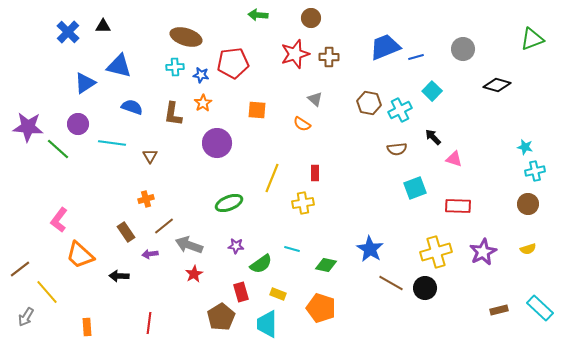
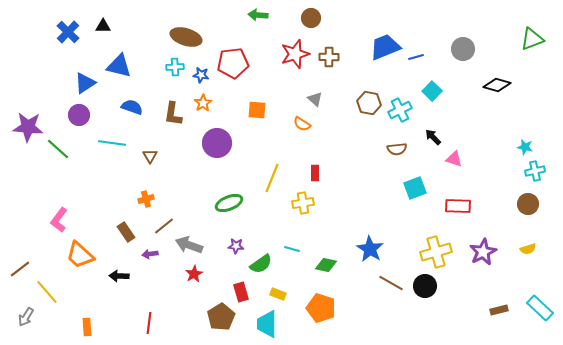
purple circle at (78, 124): moved 1 px right, 9 px up
black circle at (425, 288): moved 2 px up
